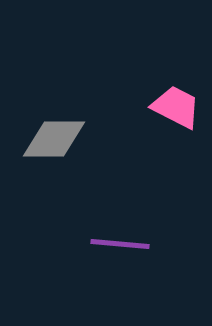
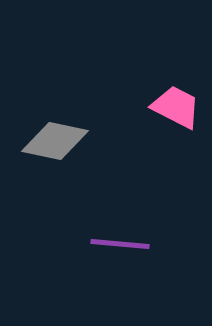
gray diamond: moved 1 px right, 2 px down; rotated 12 degrees clockwise
